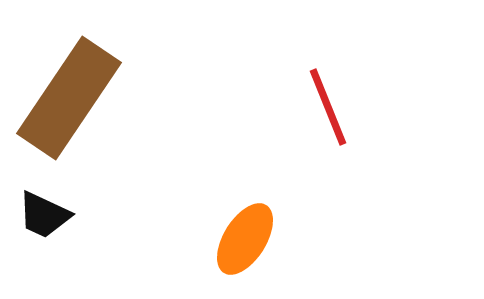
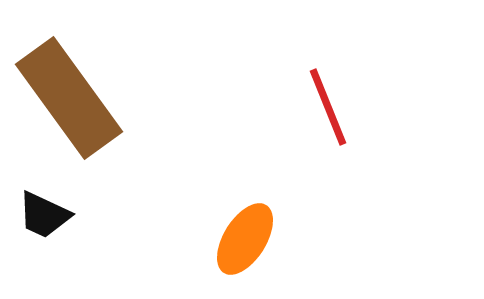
brown rectangle: rotated 70 degrees counterclockwise
